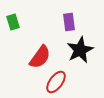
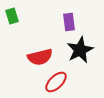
green rectangle: moved 1 px left, 6 px up
red semicircle: rotated 40 degrees clockwise
red ellipse: rotated 10 degrees clockwise
